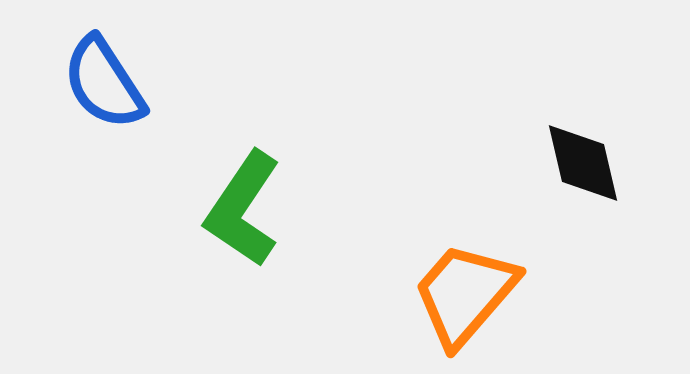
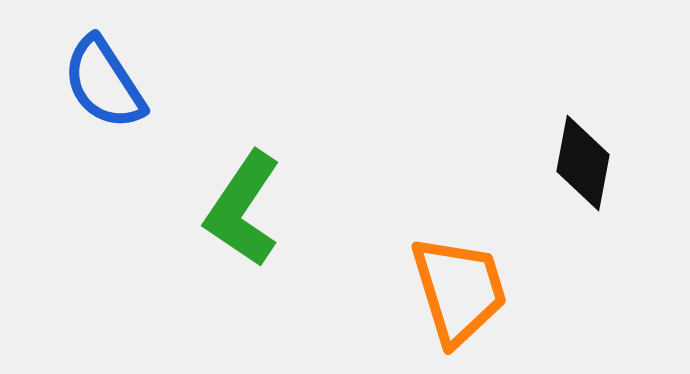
black diamond: rotated 24 degrees clockwise
orange trapezoid: moved 6 px left, 4 px up; rotated 122 degrees clockwise
